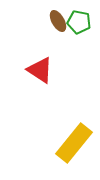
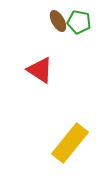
yellow rectangle: moved 4 px left
